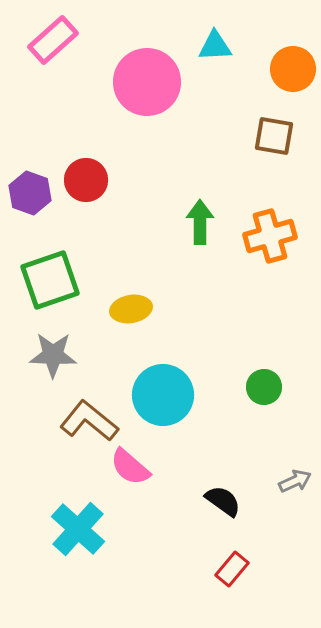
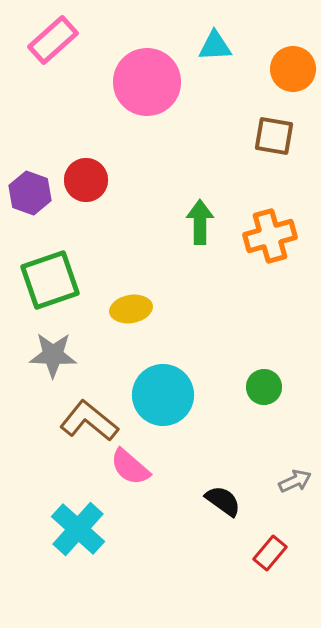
red rectangle: moved 38 px right, 16 px up
